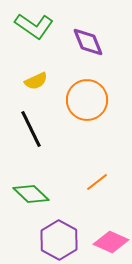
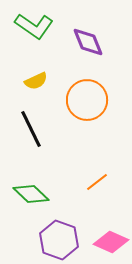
purple hexagon: rotated 9 degrees counterclockwise
